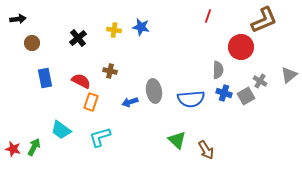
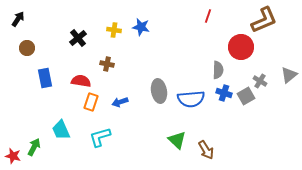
black arrow: rotated 49 degrees counterclockwise
brown circle: moved 5 px left, 5 px down
brown cross: moved 3 px left, 7 px up
red semicircle: rotated 18 degrees counterclockwise
gray ellipse: moved 5 px right
blue arrow: moved 10 px left
cyan trapezoid: rotated 30 degrees clockwise
red star: moved 7 px down
